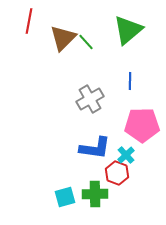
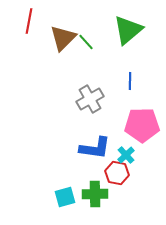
red hexagon: rotated 10 degrees counterclockwise
